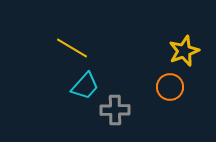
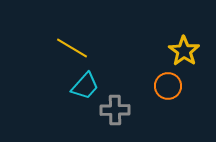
yellow star: rotated 16 degrees counterclockwise
orange circle: moved 2 px left, 1 px up
